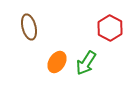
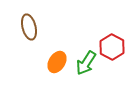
red hexagon: moved 2 px right, 19 px down
